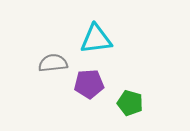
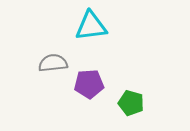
cyan triangle: moved 5 px left, 13 px up
green pentagon: moved 1 px right
